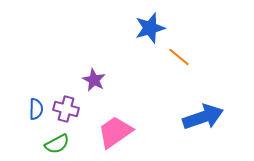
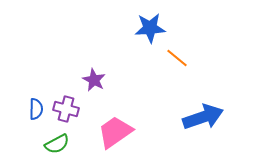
blue star: rotated 12 degrees clockwise
orange line: moved 2 px left, 1 px down
